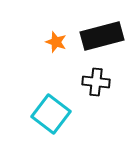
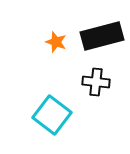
cyan square: moved 1 px right, 1 px down
